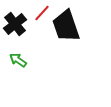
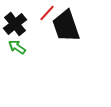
red line: moved 5 px right
green arrow: moved 1 px left, 13 px up
